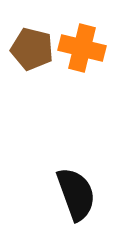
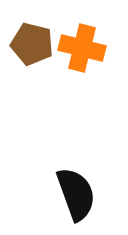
brown pentagon: moved 5 px up
